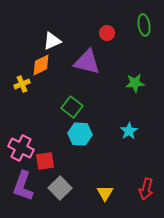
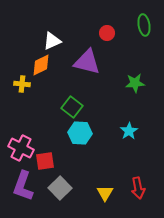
yellow cross: rotated 28 degrees clockwise
cyan hexagon: moved 1 px up
red arrow: moved 8 px left, 1 px up; rotated 25 degrees counterclockwise
